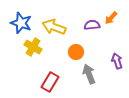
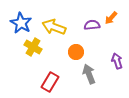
blue star: rotated 10 degrees clockwise
